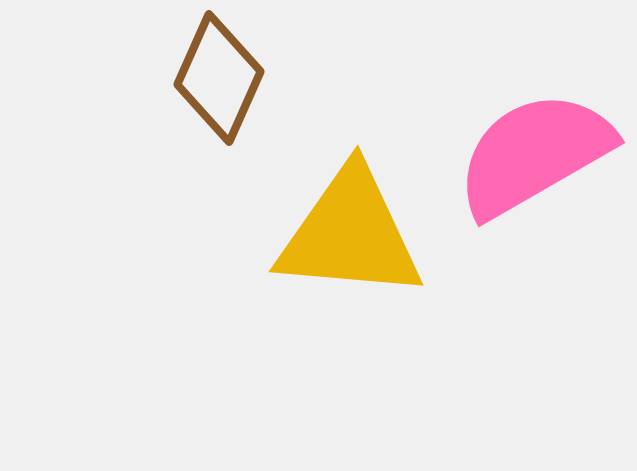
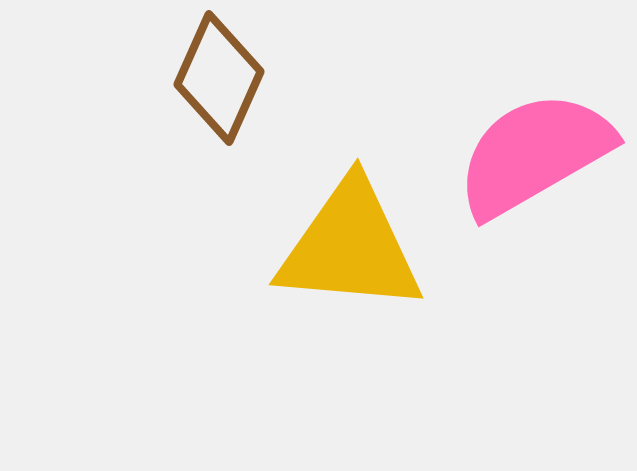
yellow triangle: moved 13 px down
